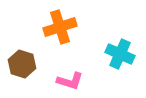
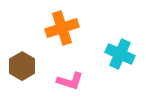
orange cross: moved 2 px right, 1 px down
brown hexagon: moved 2 px down; rotated 12 degrees clockwise
